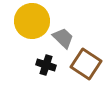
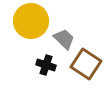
yellow circle: moved 1 px left
gray trapezoid: moved 1 px right, 1 px down
